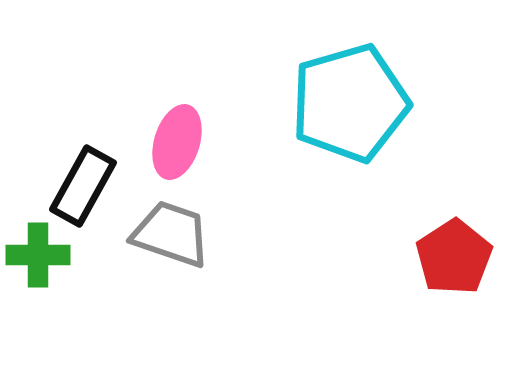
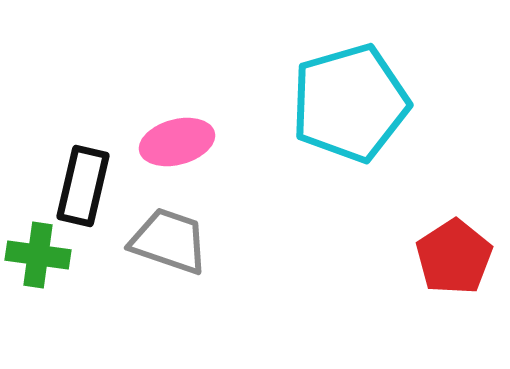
pink ellipse: rotated 58 degrees clockwise
black rectangle: rotated 16 degrees counterclockwise
gray trapezoid: moved 2 px left, 7 px down
green cross: rotated 8 degrees clockwise
